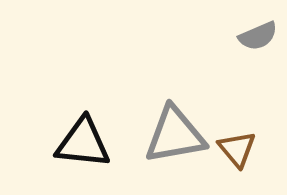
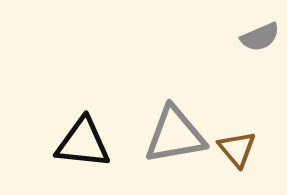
gray semicircle: moved 2 px right, 1 px down
